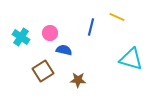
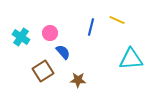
yellow line: moved 3 px down
blue semicircle: moved 1 px left, 2 px down; rotated 35 degrees clockwise
cyan triangle: rotated 20 degrees counterclockwise
